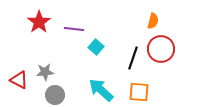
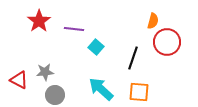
red star: moved 1 px up
red circle: moved 6 px right, 7 px up
cyan arrow: moved 1 px up
